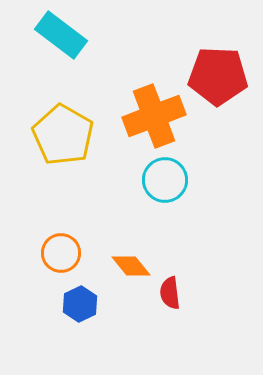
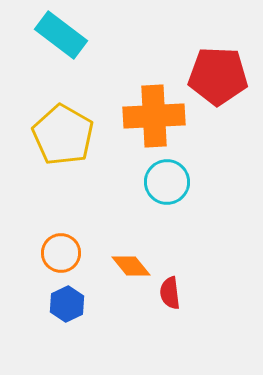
orange cross: rotated 18 degrees clockwise
cyan circle: moved 2 px right, 2 px down
blue hexagon: moved 13 px left
